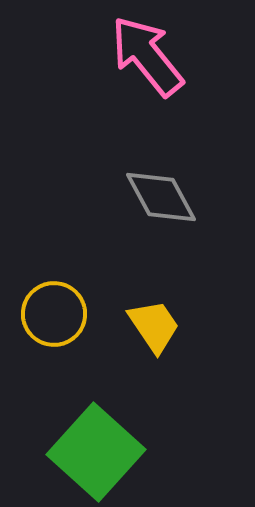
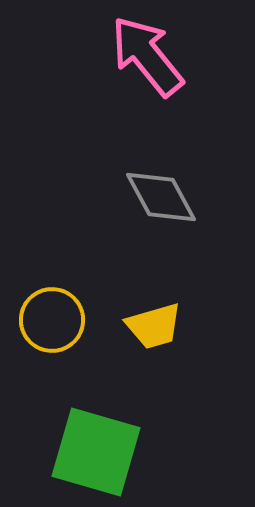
yellow circle: moved 2 px left, 6 px down
yellow trapezoid: rotated 108 degrees clockwise
green square: rotated 26 degrees counterclockwise
